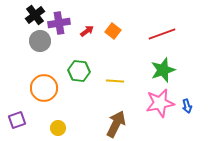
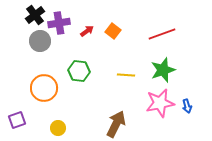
yellow line: moved 11 px right, 6 px up
